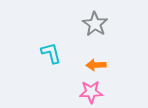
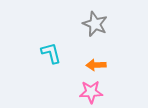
gray star: rotated 10 degrees counterclockwise
